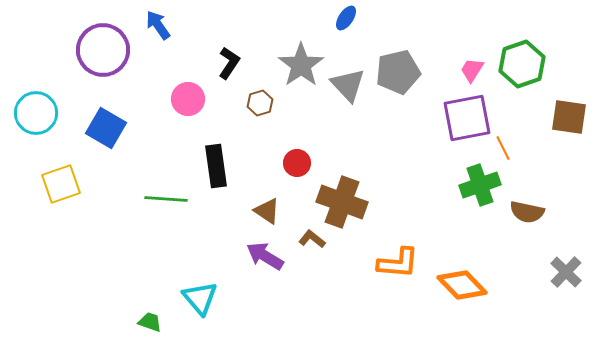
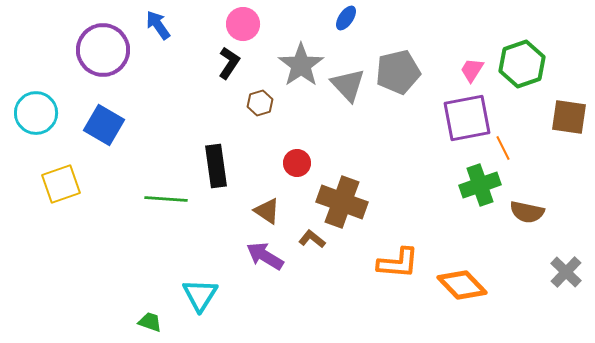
pink circle: moved 55 px right, 75 px up
blue square: moved 2 px left, 3 px up
cyan triangle: moved 3 px up; rotated 12 degrees clockwise
